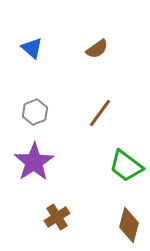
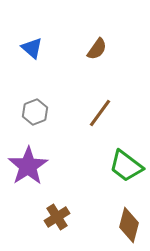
brown semicircle: rotated 20 degrees counterclockwise
purple star: moved 6 px left, 4 px down
